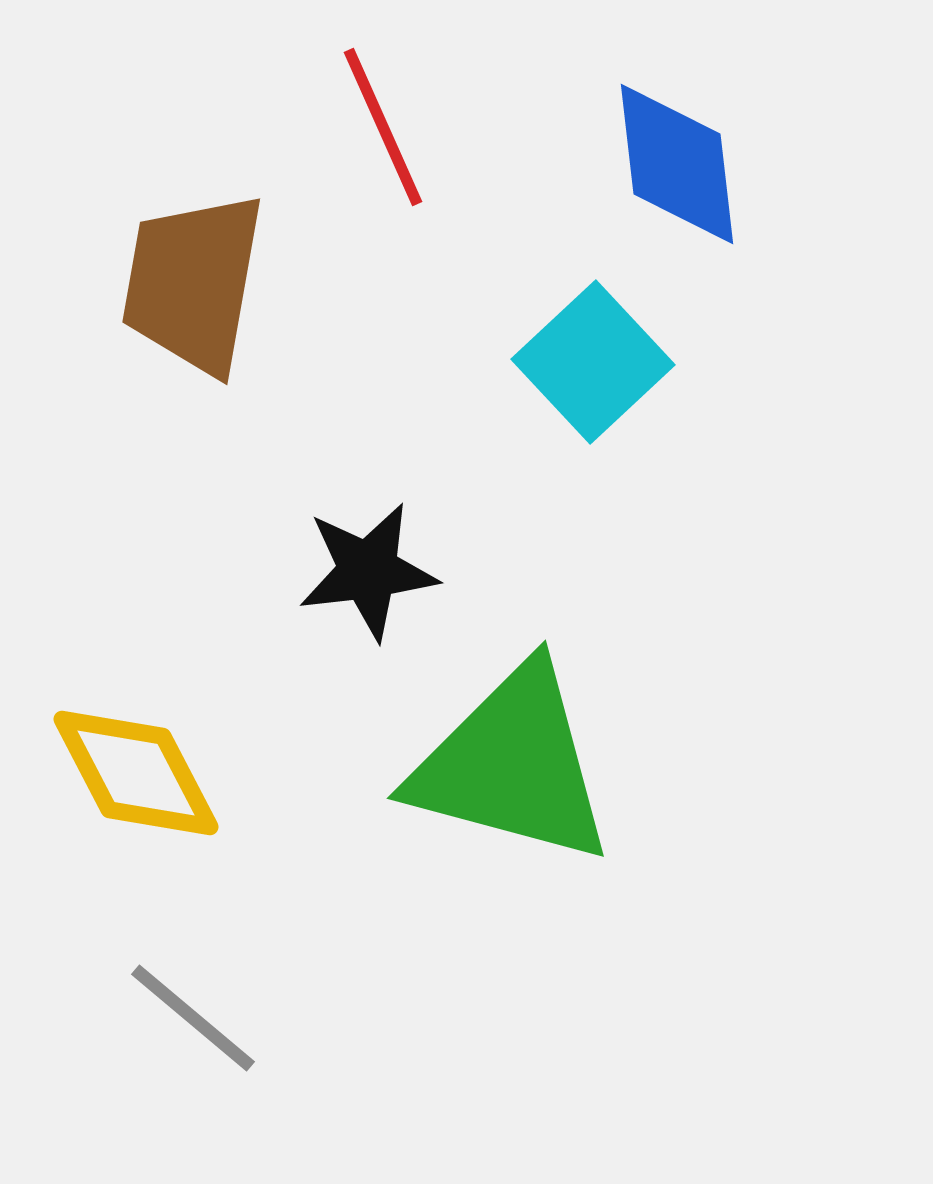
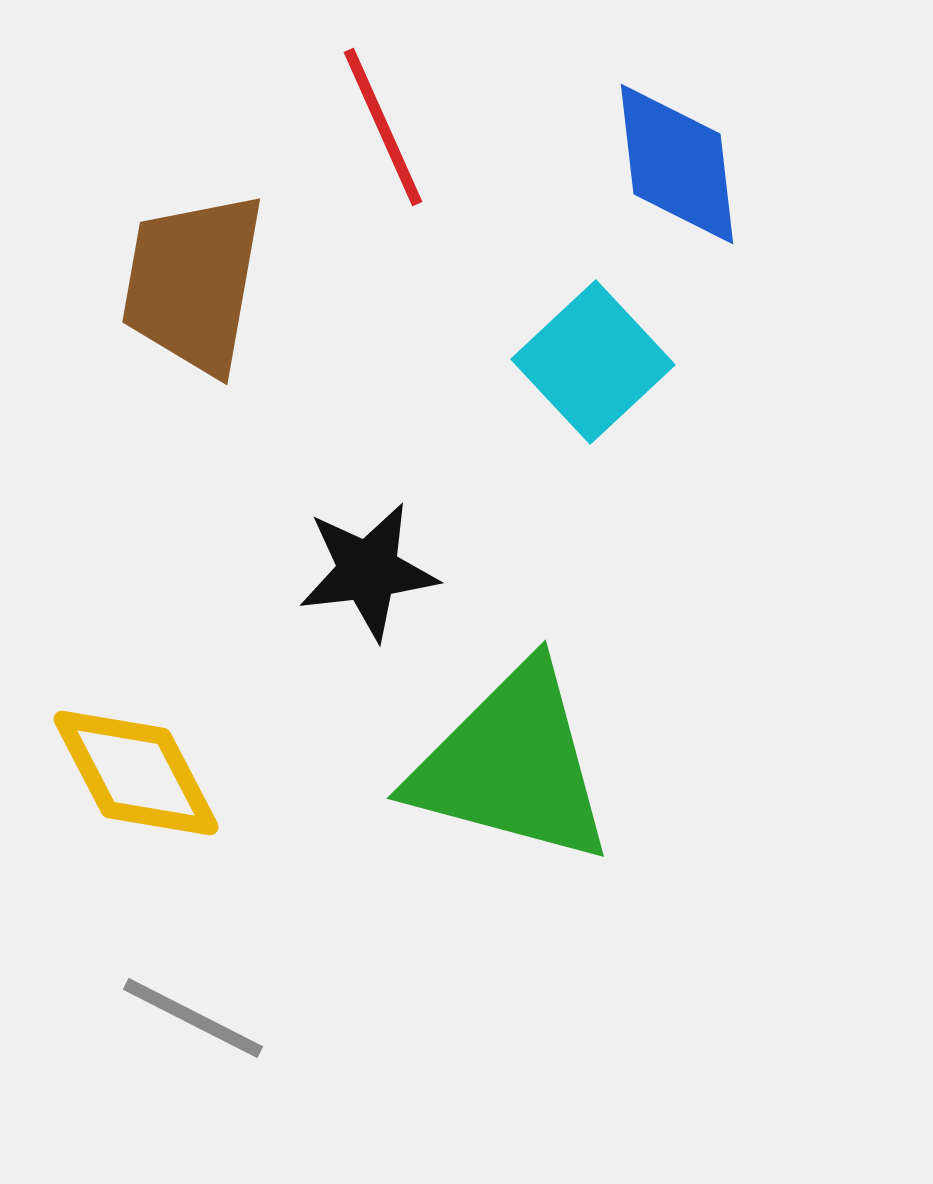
gray line: rotated 13 degrees counterclockwise
